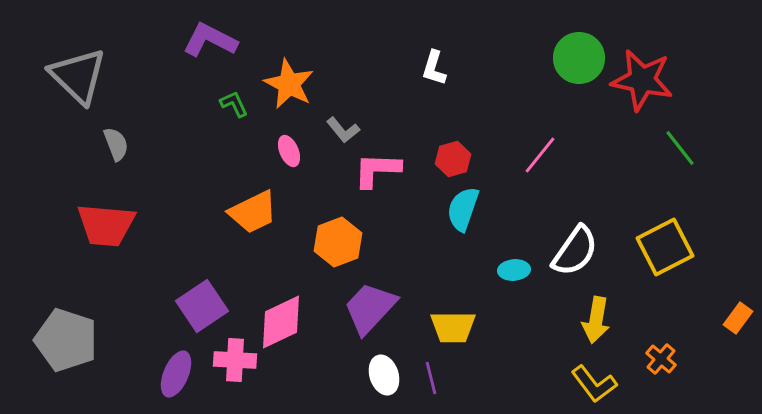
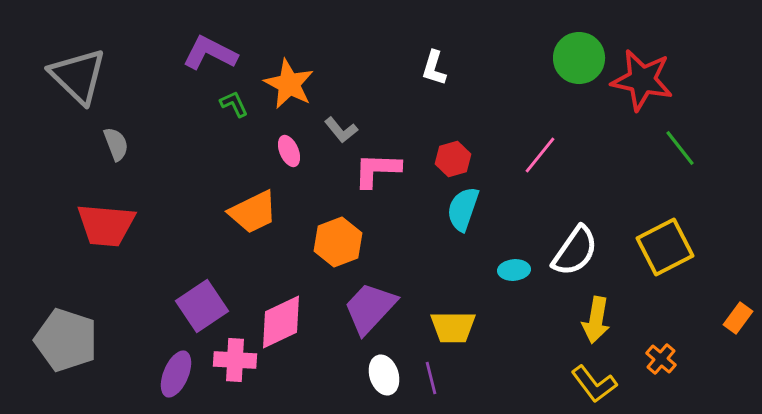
purple L-shape: moved 13 px down
gray L-shape: moved 2 px left
